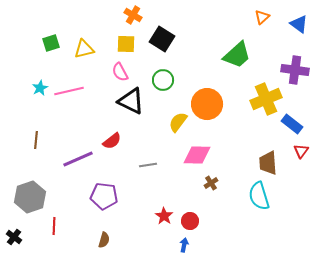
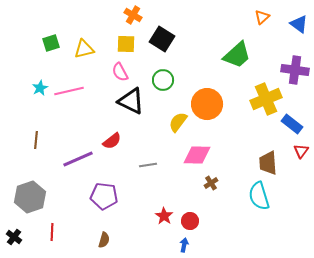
red line: moved 2 px left, 6 px down
